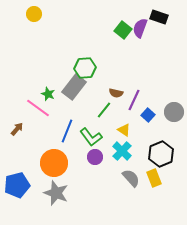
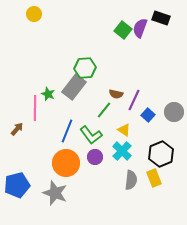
black rectangle: moved 2 px right, 1 px down
brown semicircle: moved 1 px down
pink line: moved 3 px left; rotated 55 degrees clockwise
green L-shape: moved 2 px up
orange circle: moved 12 px right
gray semicircle: moved 2 px down; rotated 48 degrees clockwise
gray star: moved 1 px left
